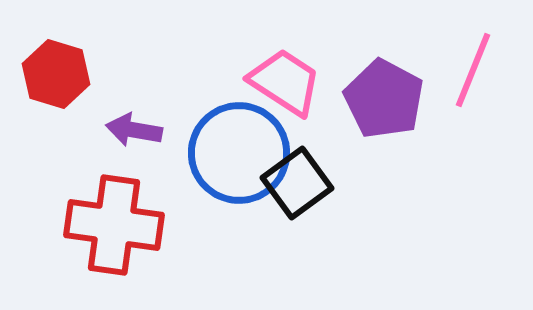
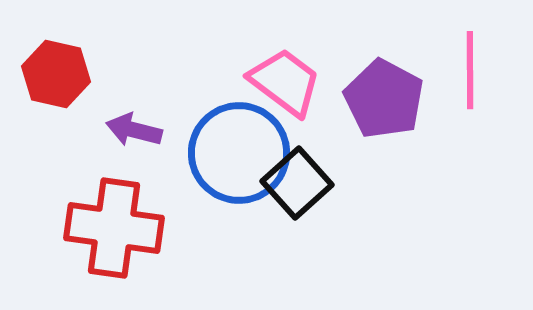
pink line: moved 3 px left; rotated 22 degrees counterclockwise
red hexagon: rotated 4 degrees counterclockwise
pink trapezoid: rotated 4 degrees clockwise
purple arrow: rotated 4 degrees clockwise
black square: rotated 6 degrees counterclockwise
red cross: moved 3 px down
